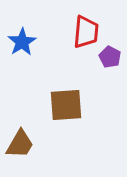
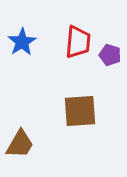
red trapezoid: moved 8 px left, 10 px down
purple pentagon: moved 2 px up; rotated 10 degrees counterclockwise
brown square: moved 14 px right, 6 px down
